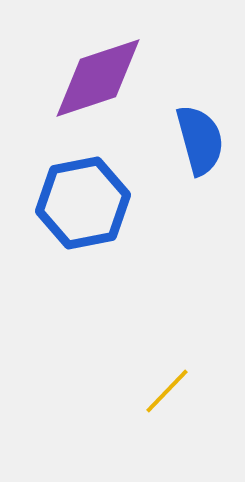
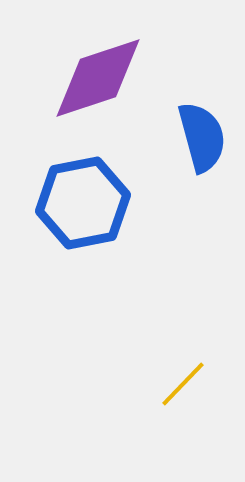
blue semicircle: moved 2 px right, 3 px up
yellow line: moved 16 px right, 7 px up
